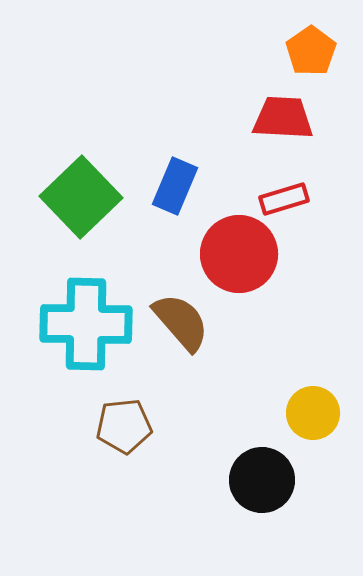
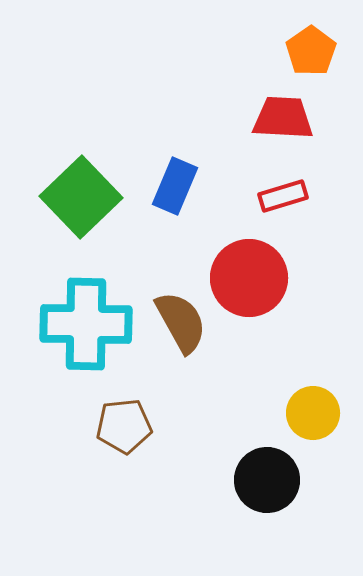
red rectangle: moved 1 px left, 3 px up
red circle: moved 10 px right, 24 px down
brown semicircle: rotated 12 degrees clockwise
black circle: moved 5 px right
